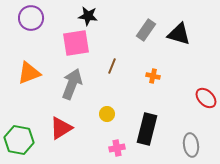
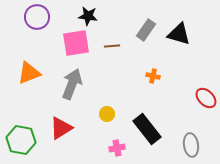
purple circle: moved 6 px right, 1 px up
brown line: moved 20 px up; rotated 63 degrees clockwise
black rectangle: rotated 52 degrees counterclockwise
green hexagon: moved 2 px right
